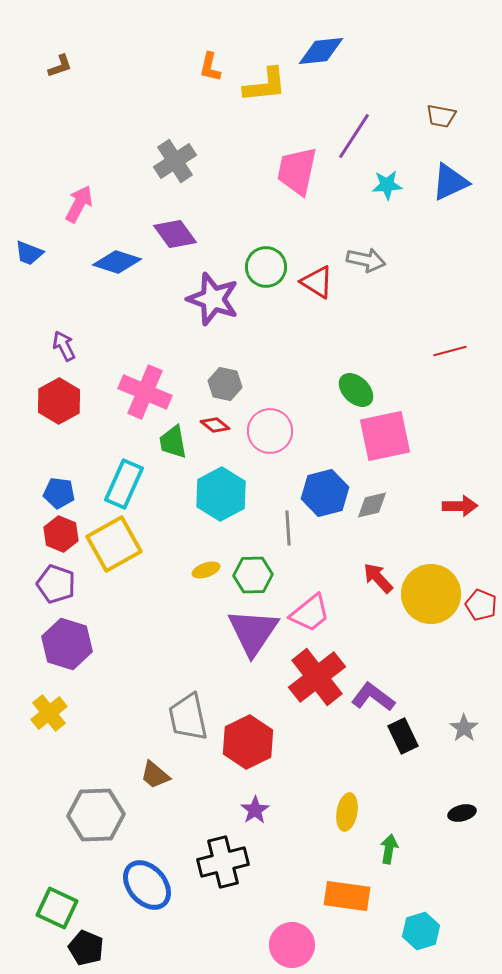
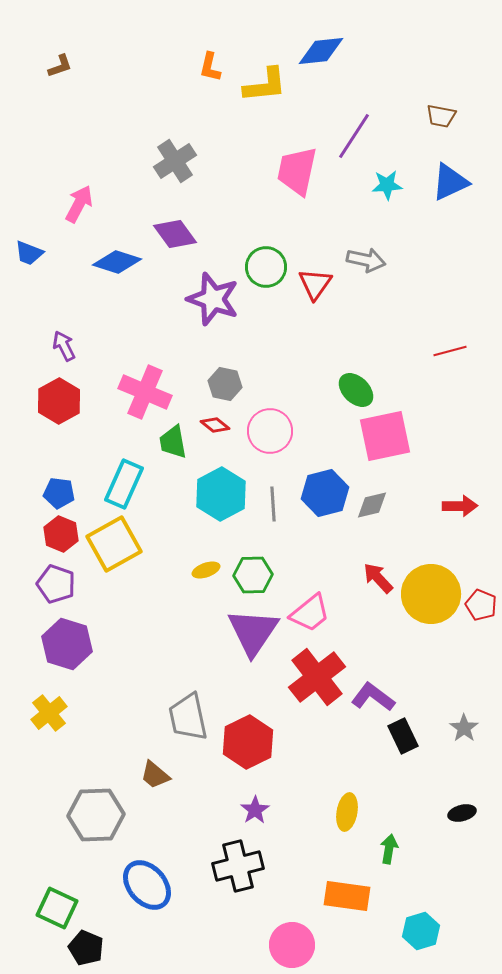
red triangle at (317, 282): moved 2 px left, 2 px down; rotated 33 degrees clockwise
gray line at (288, 528): moved 15 px left, 24 px up
black cross at (223, 862): moved 15 px right, 4 px down
